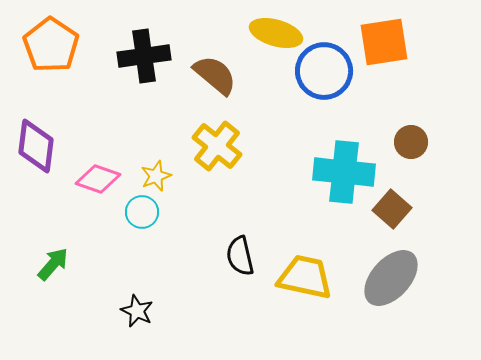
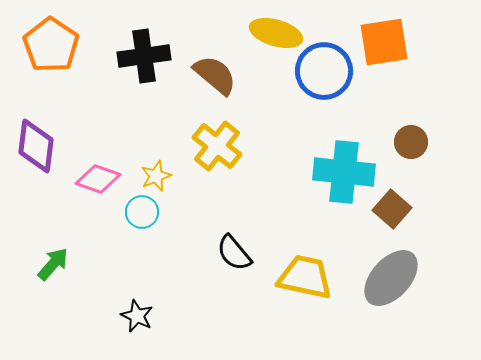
black semicircle: moved 6 px left, 3 px up; rotated 27 degrees counterclockwise
black star: moved 5 px down
